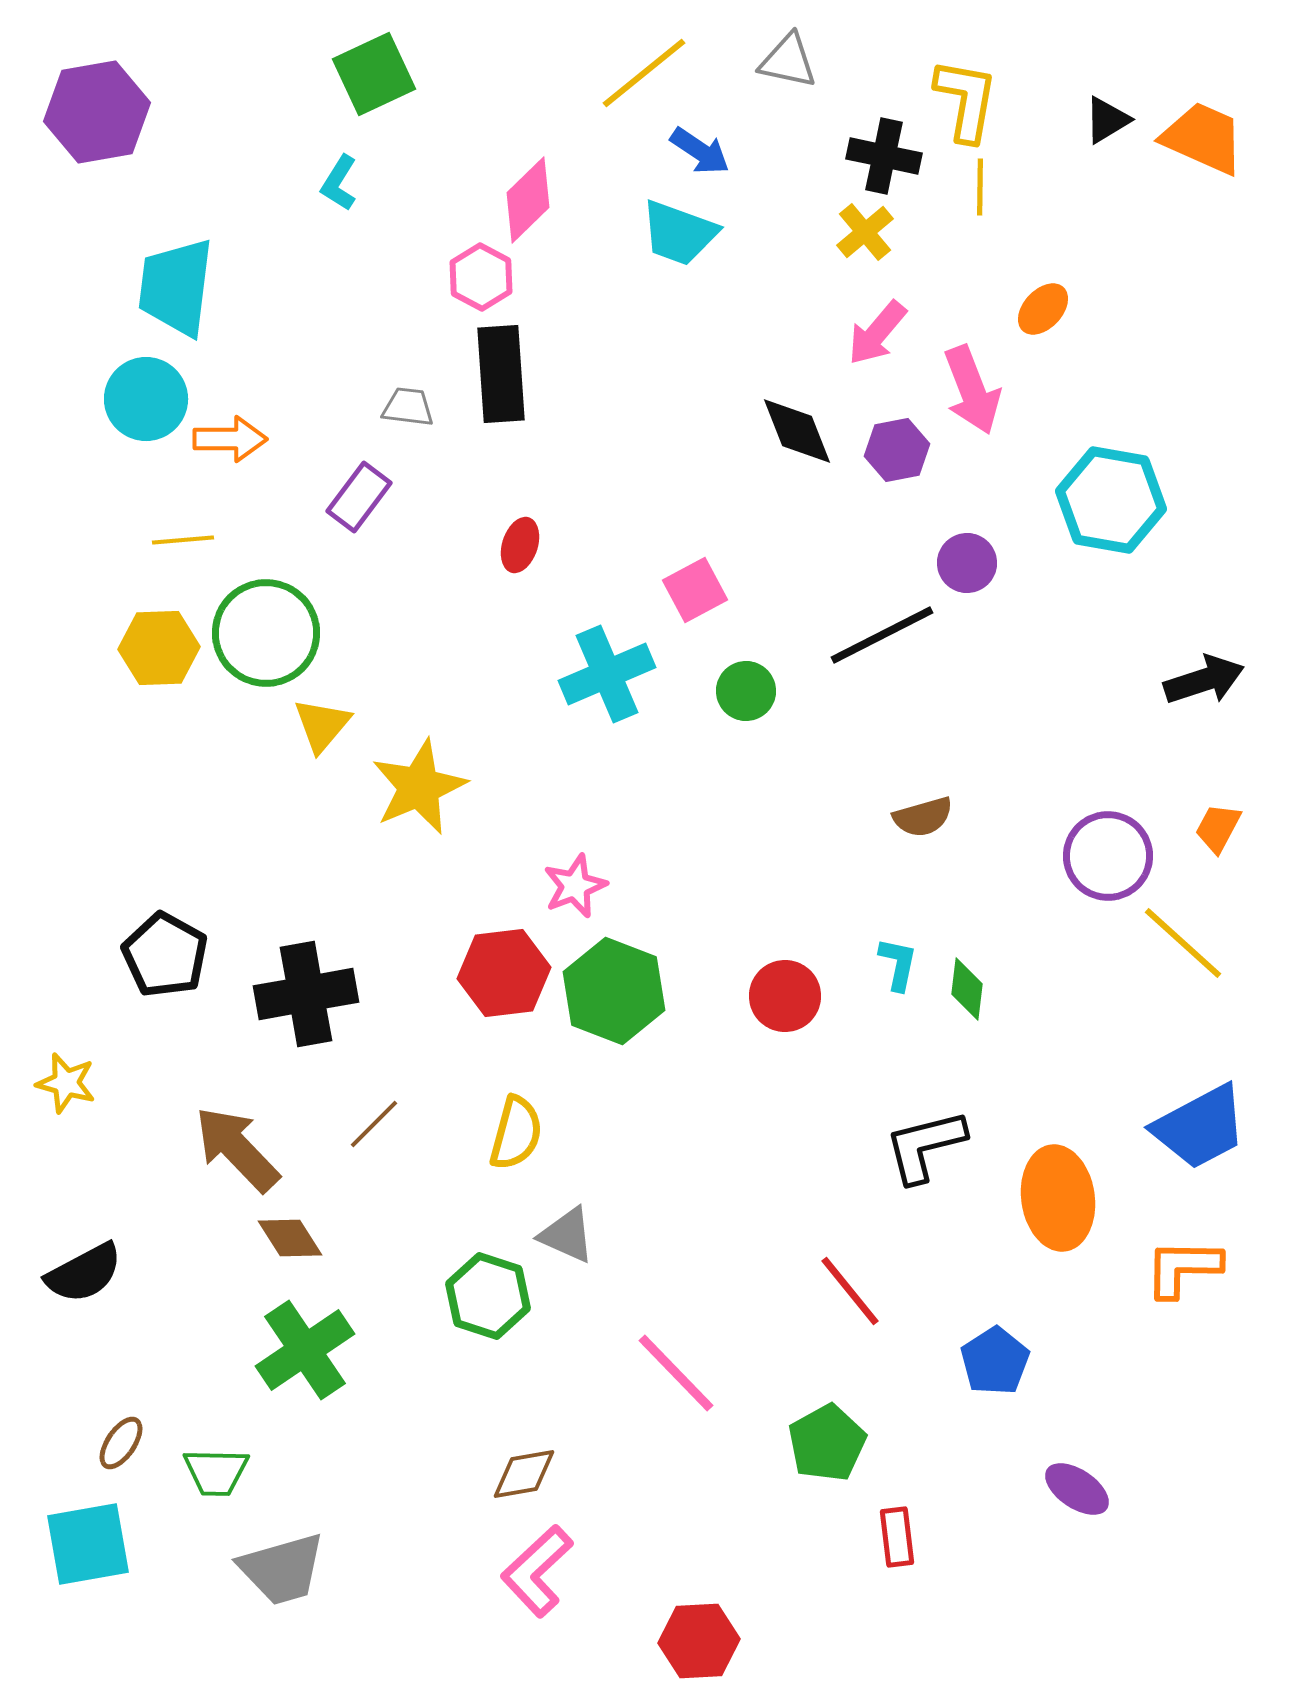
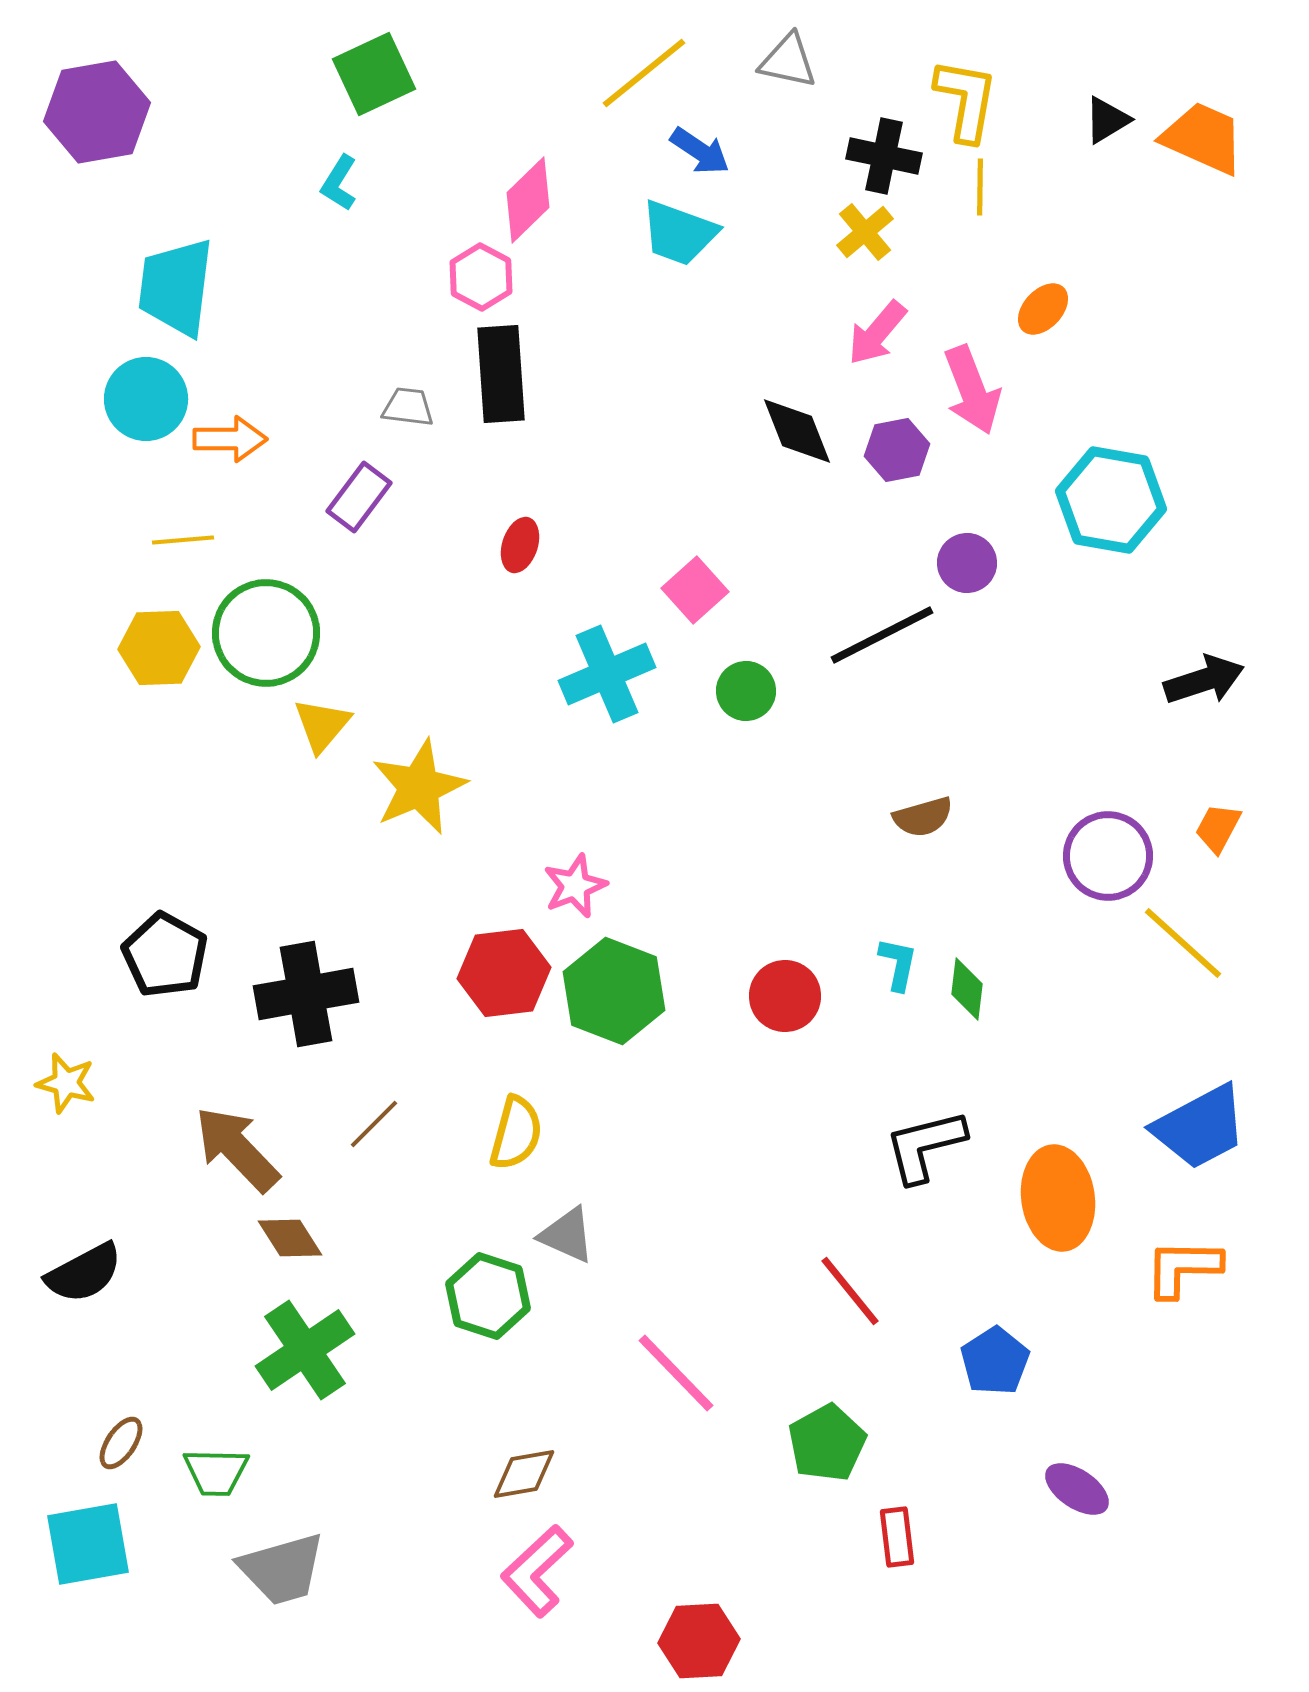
pink square at (695, 590): rotated 14 degrees counterclockwise
